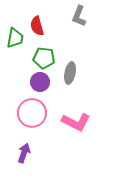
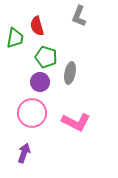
green pentagon: moved 2 px right, 1 px up; rotated 10 degrees clockwise
